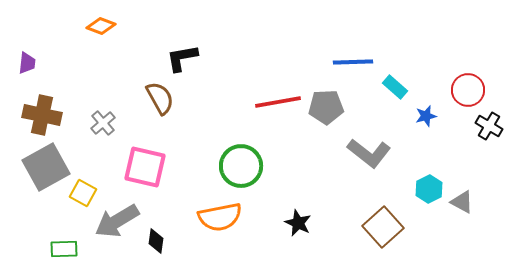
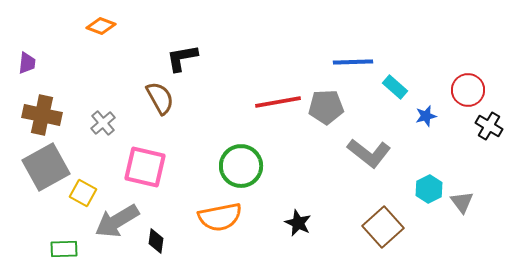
gray triangle: rotated 25 degrees clockwise
